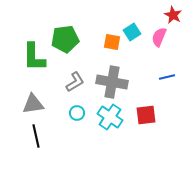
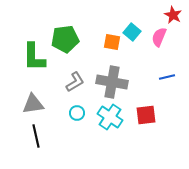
cyan square: rotated 18 degrees counterclockwise
